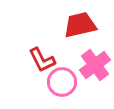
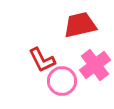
pink circle: moved 1 px up
